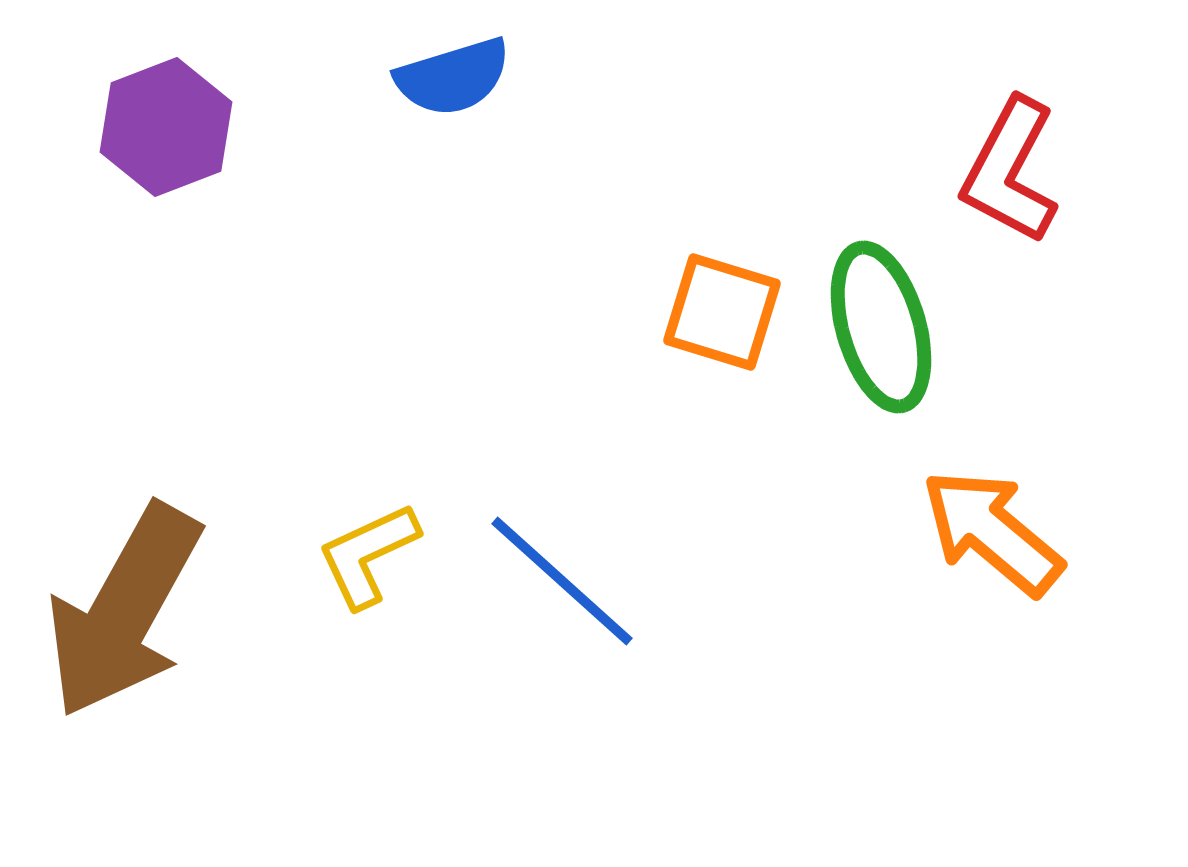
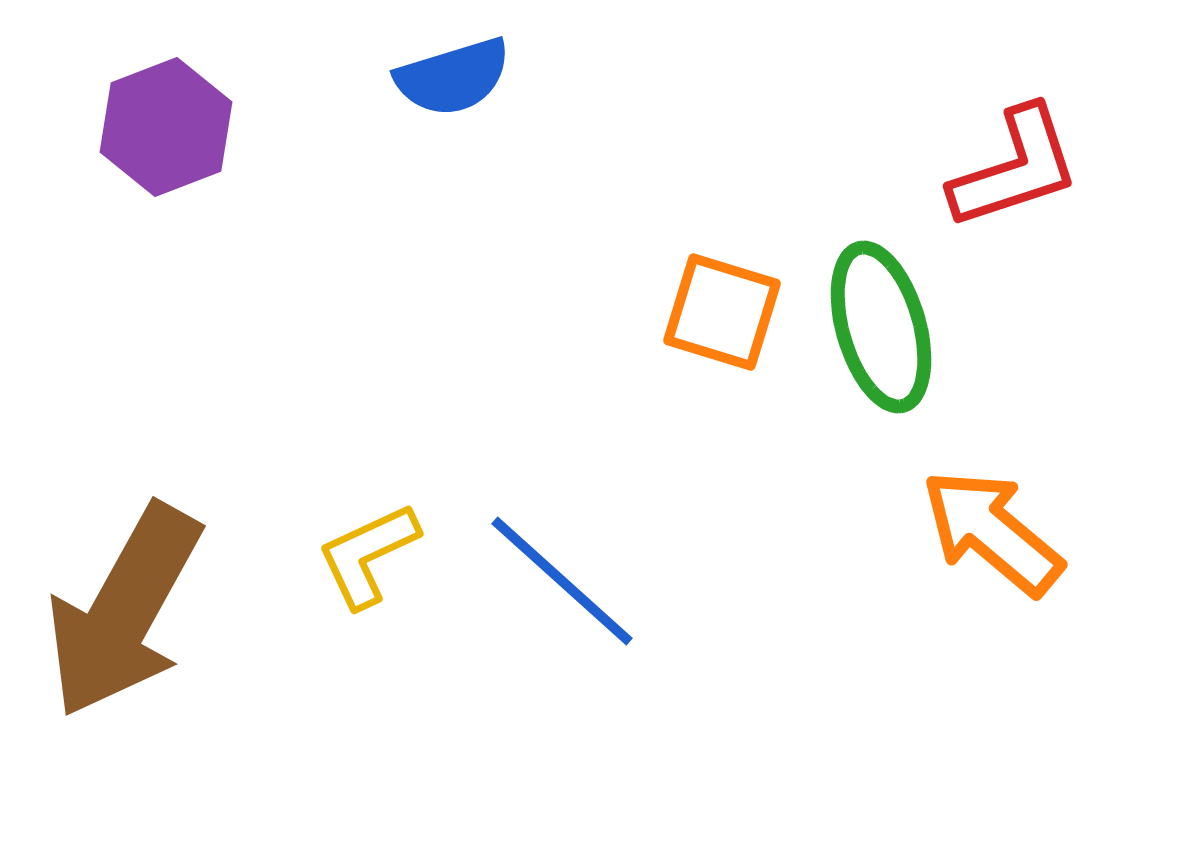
red L-shape: moved 5 px right, 3 px up; rotated 136 degrees counterclockwise
